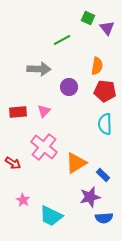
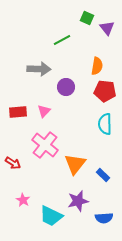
green square: moved 1 px left
purple circle: moved 3 px left
pink cross: moved 1 px right, 2 px up
orange triangle: moved 1 px left, 1 px down; rotated 20 degrees counterclockwise
purple star: moved 12 px left, 4 px down
